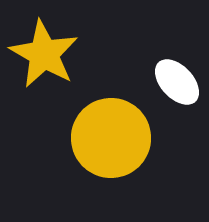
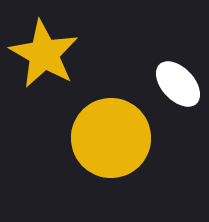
white ellipse: moved 1 px right, 2 px down
